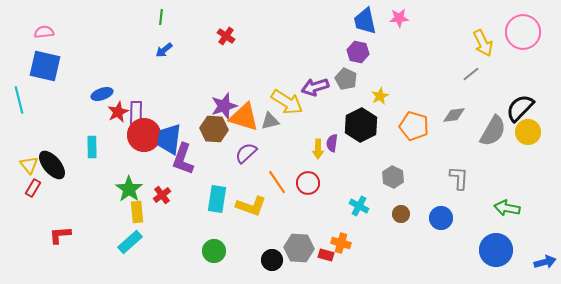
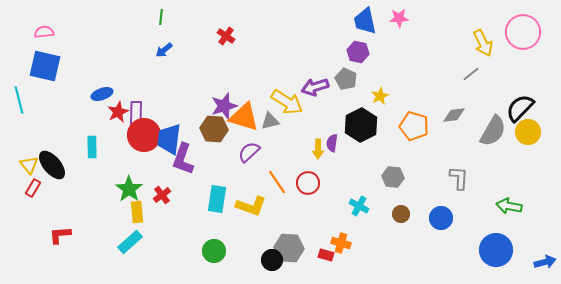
purple semicircle at (246, 153): moved 3 px right, 1 px up
gray hexagon at (393, 177): rotated 20 degrees counterclockwise
green arrow at (507, 208): moved 2 px right, 2 px up
gray hexagon at (299, 248): moved 10 px left
